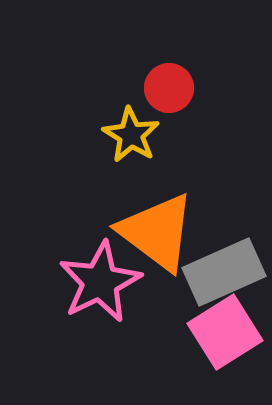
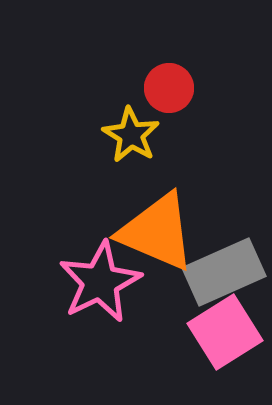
orange triangle: rotated 14 degrees counterclockwise
